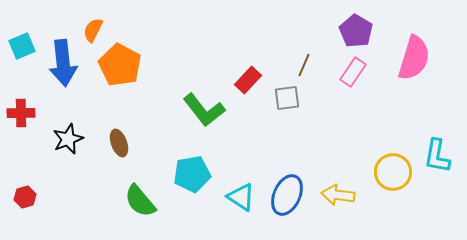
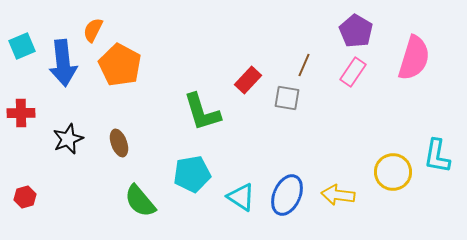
gray square: rotated 16 degrees clockwise
green L-shape: moved 2 px left, 2 px down; rotated 21 degrees clockwise
